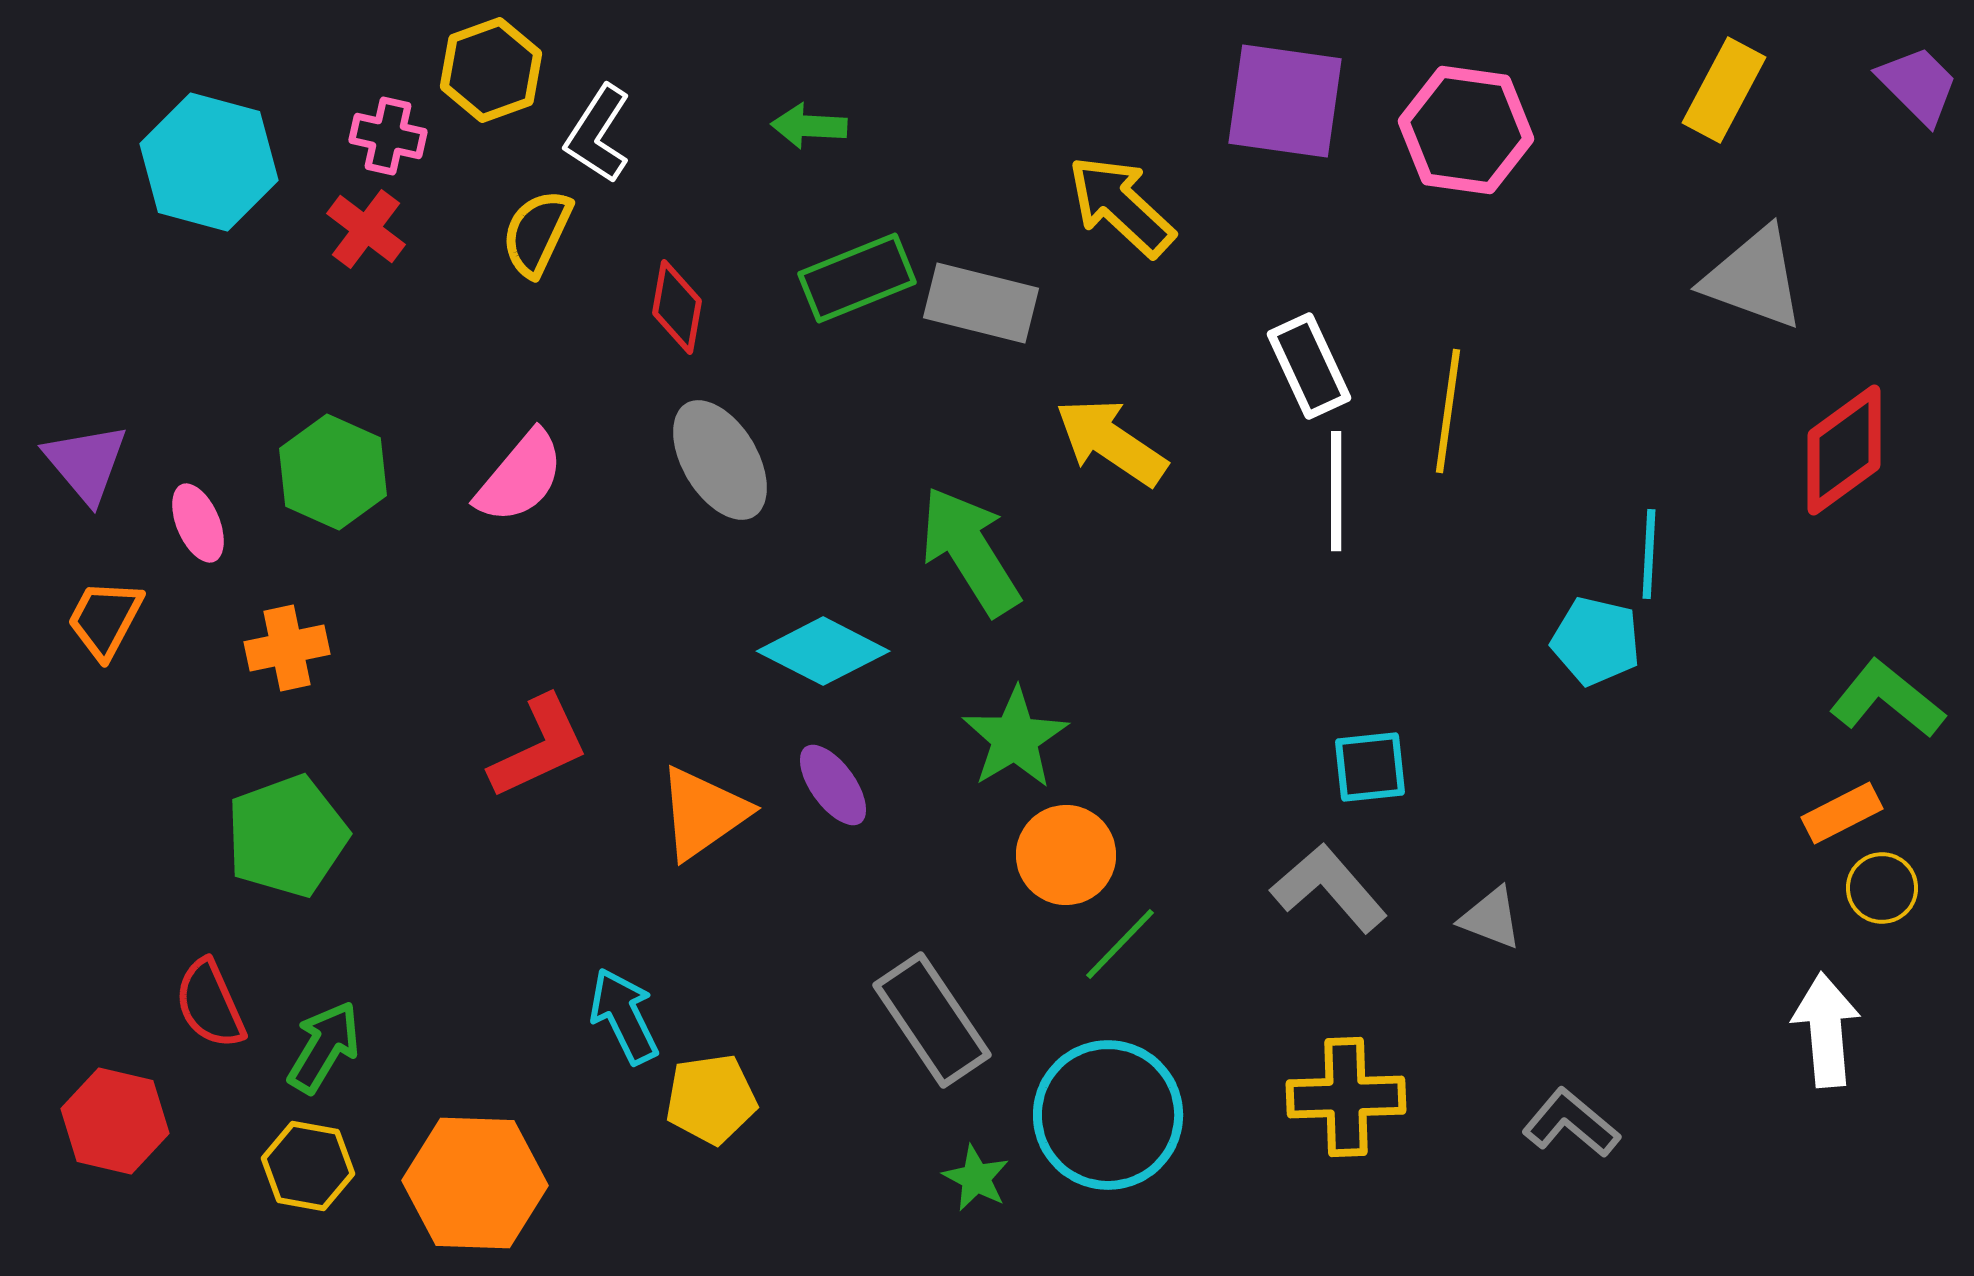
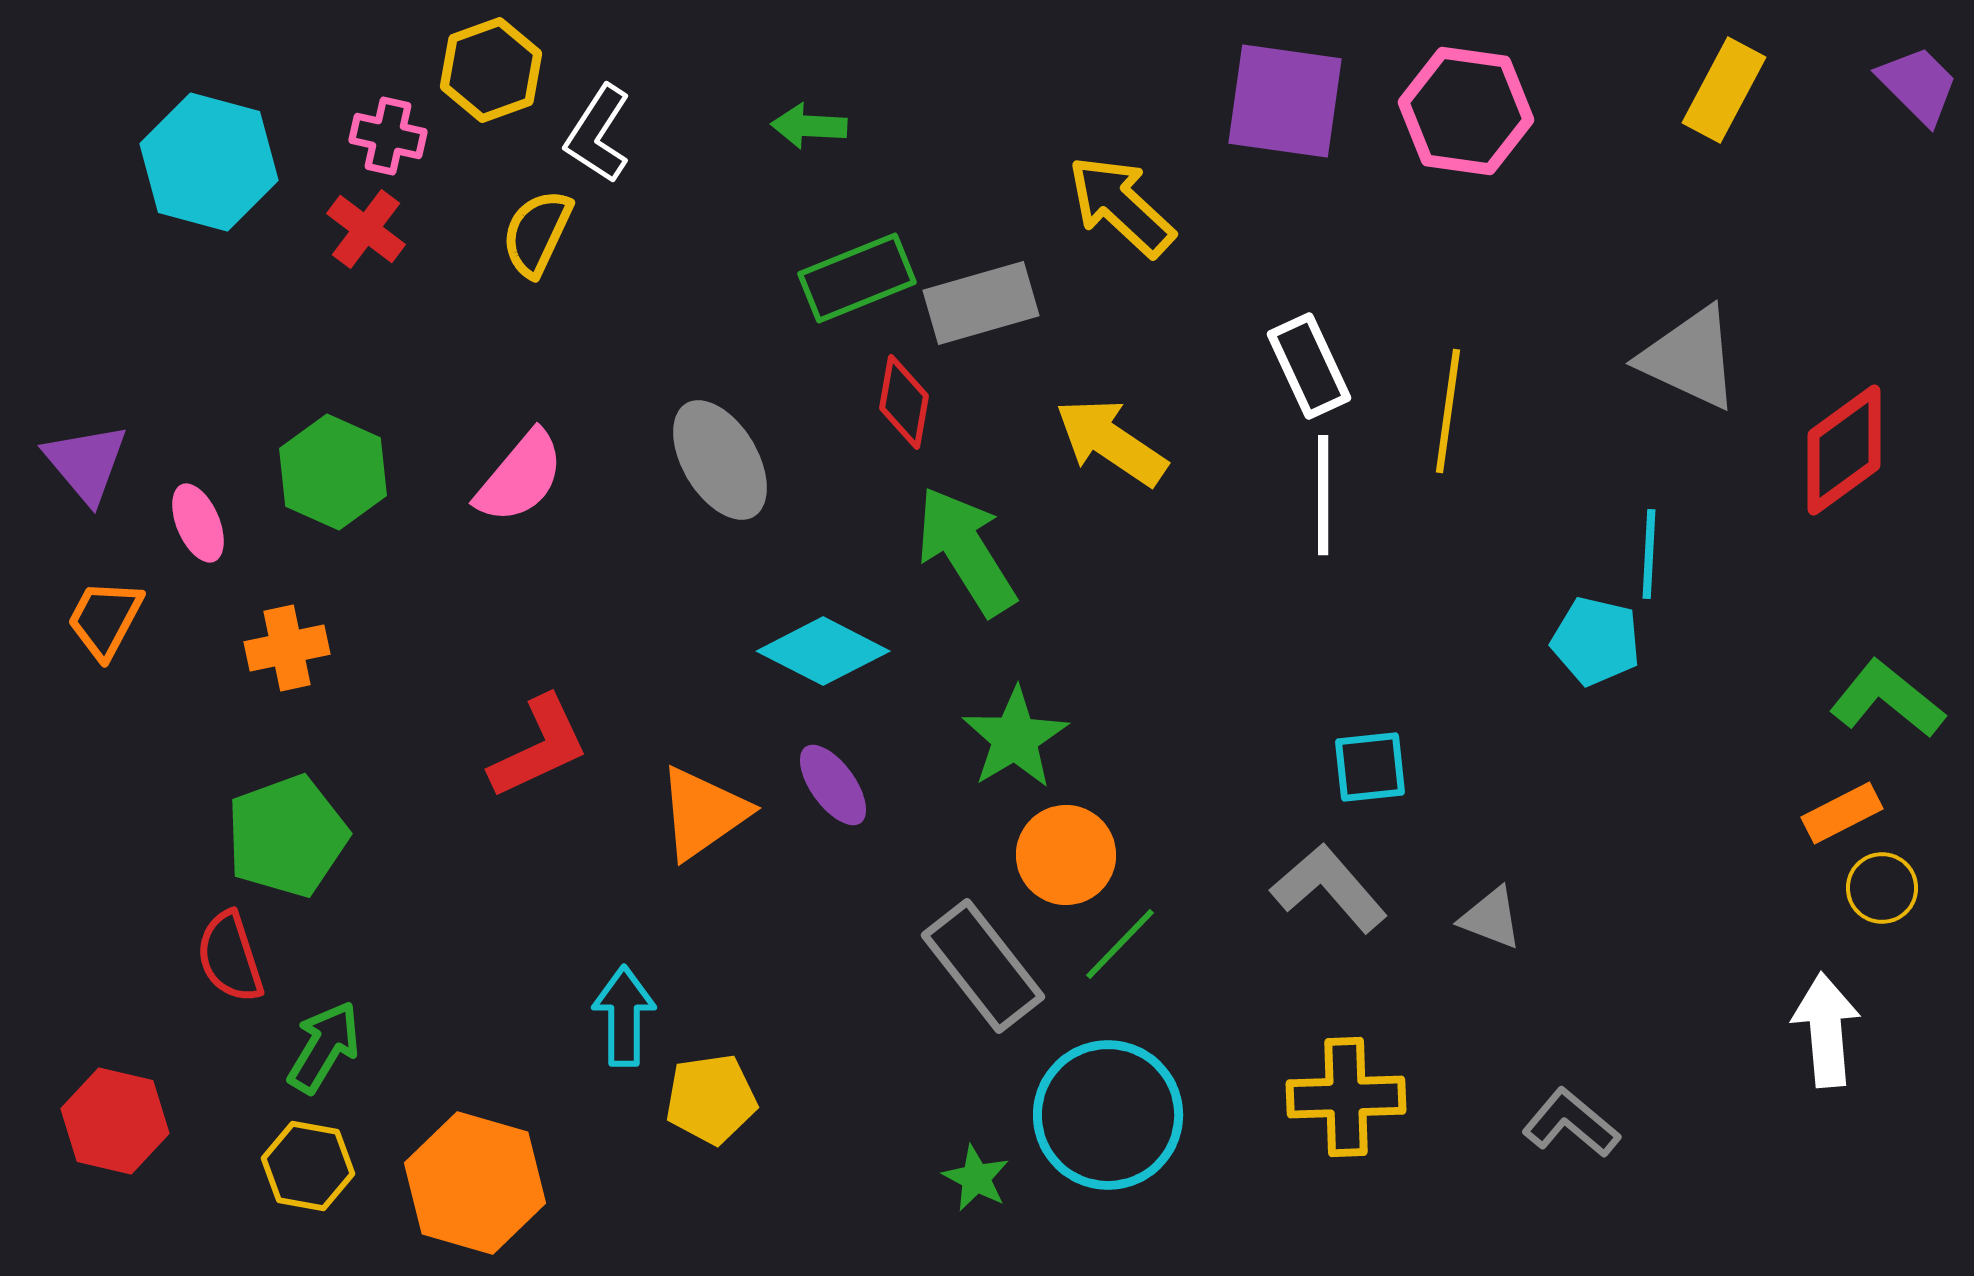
pink hexagon at (1466, 130): moved 19 px up
gray triangle at (1754, 278): moved 64 px left, 80 px down; rotated 5 degrees clockwise
gray rectangle at (981, 303): rotated 30 degrees counterclockwise
red diamond at (677, 307): moved 227 px right, 95 px down
white line at (1336, 491): moved 13 px left, 4 px down
green arrow at (970, 551): moved 4 px left
red semicircle at (210, 1004): moved 20 px right, 47 px up; rotated 6 degrees clockwise
cyan arrow at (624, 1016): rotated 26 degrees clockwise
gray rectangle at (932, 1020): moved 51 px right, 54 px up; rotated 4 degrees counterclockwise
orange hexagon at (475, 1183): rotated 14 degrees clockwise
